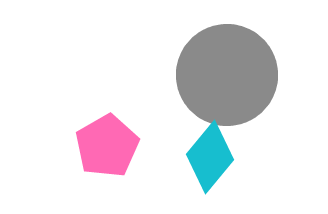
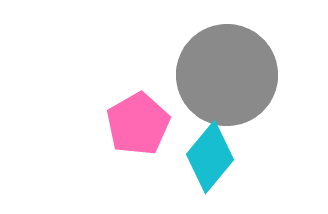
pink pentagon: moved 31 px right, 22 px up
